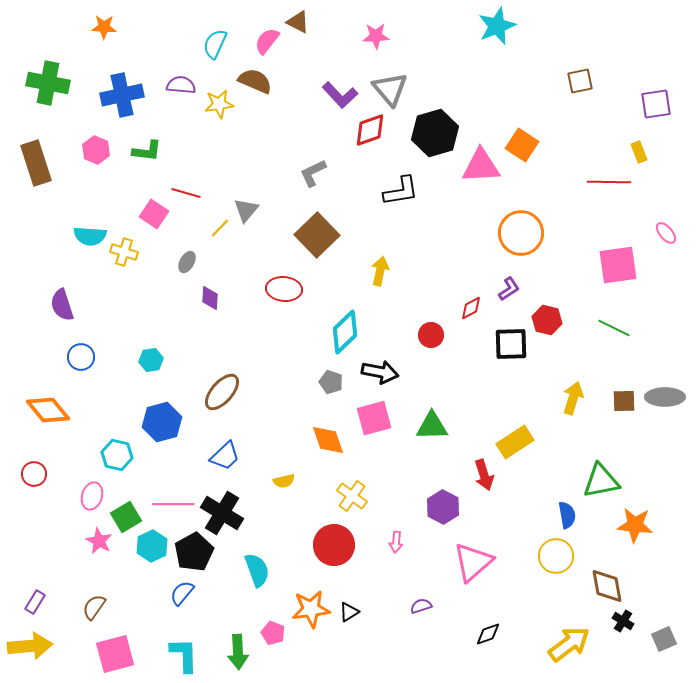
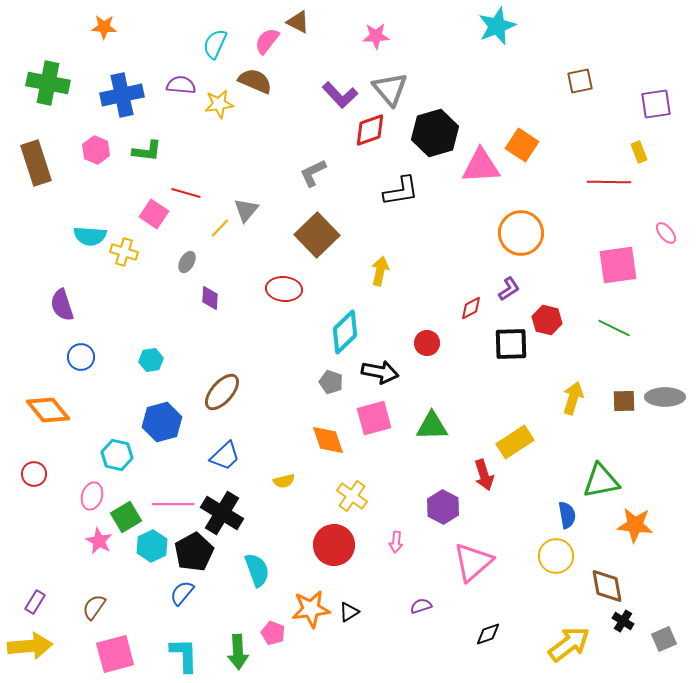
red circle at (431, 335): moved 4 px left, 8 px down
